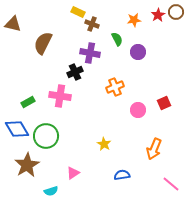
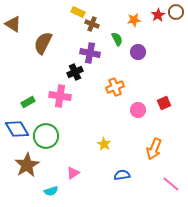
brown triangle: rotated 18 degrees clockwise
